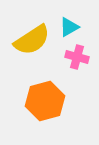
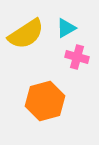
cyan triangle: moved 3 px left, 1 px down
yellow semicircle: moved 6 px left, 6 px up
